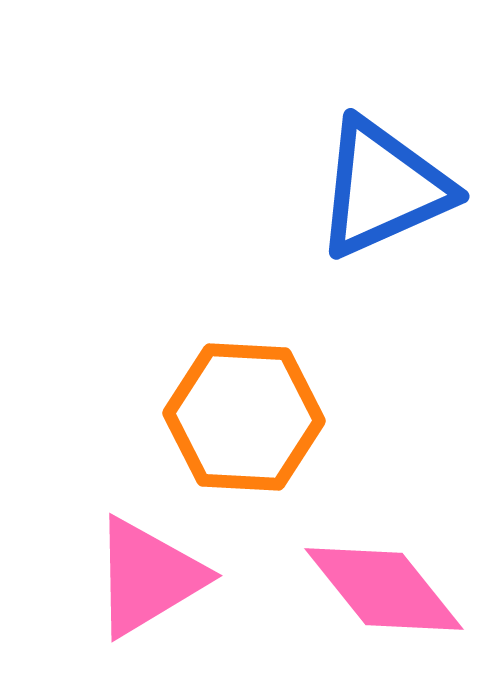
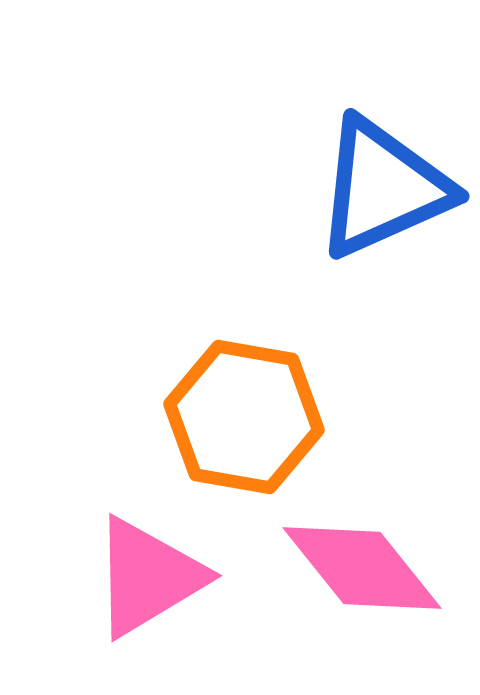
orange hexagon: rotated 7 degrees clockwise
pink diamond: moved 22 px left, 21 px up
